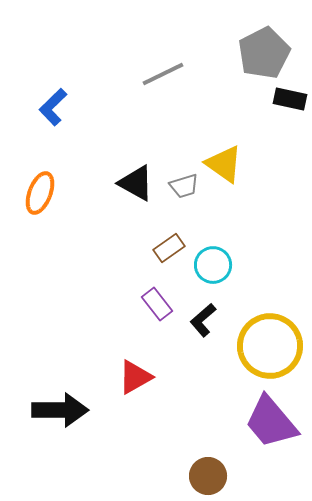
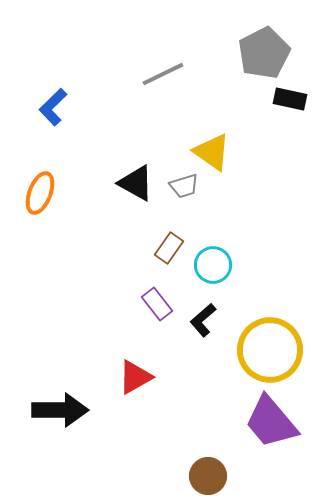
yellow triangle: moved 12 px left, 12 px up
brown rectangle: rotated 20 degrees counterclockwise
yellow circle: moved 4 px down
